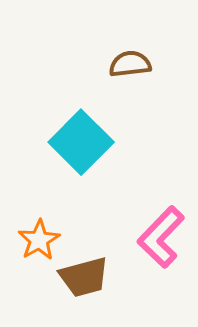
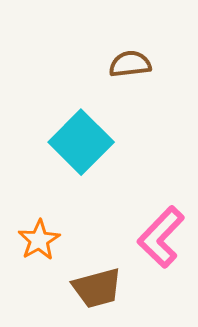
brown trapezoid: moved 13 px right, 11 px down
